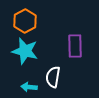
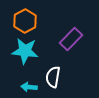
purple rectangle: moved 4 px left, 7 px up; rotated 45 degrees clockwise
cyan star: rotated 8 degrees counterclockwise
